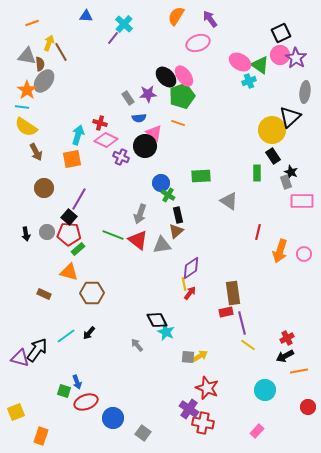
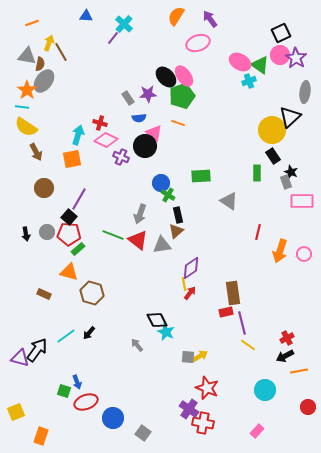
brown semicircle at (40, 64): rotated 16 degrees clockwise
brown hexagon at (92, 293): rotated 15 degrees clockwise
